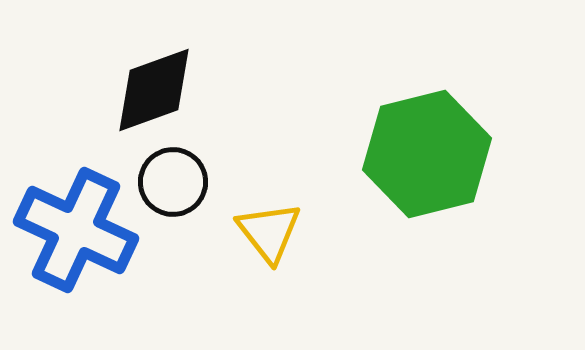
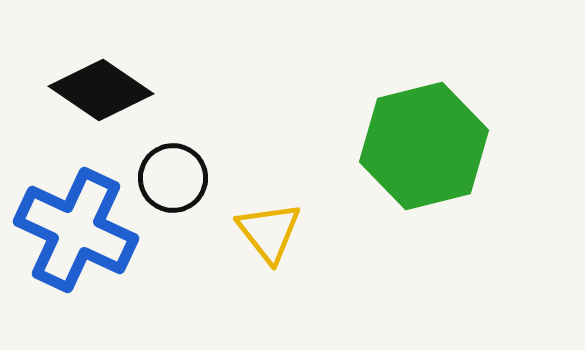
black diamond: moved 53 px left; rotated 54 degrees clockwise
green hexagon: moved 3 px left, 8 px up
black circle: moved 4 px up
